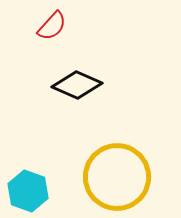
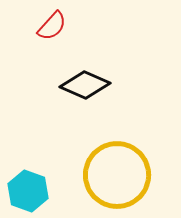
black diamond: moved 8 px right
yellow circle: moved 2 px up
